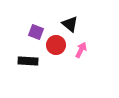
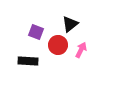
black triangle: rotated 42 degrees clockwise
red circle: moved 2 px right
